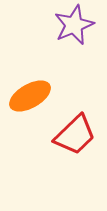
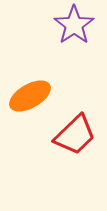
purple star: rotated 12 degrees counterclockwise
